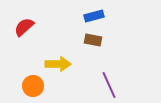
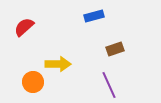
brown rectangle: moved 22 px right, 9 px down; rotated 30 degrees counterclockwise
orange circle: moved 4 px up
